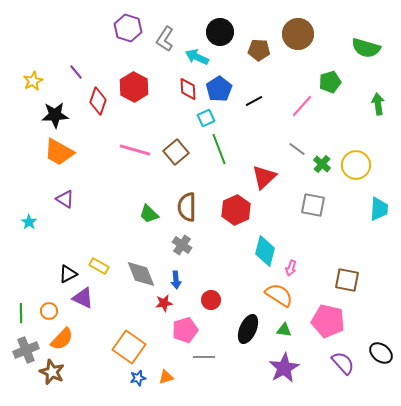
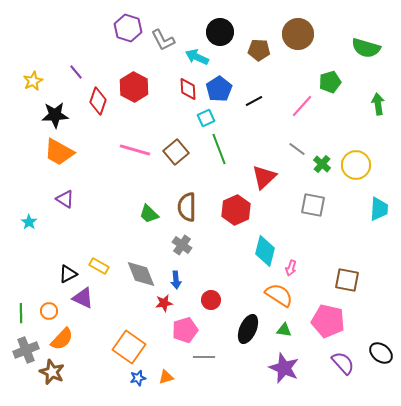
gray L-shape at (165, 39): moved 2 px left, 1 px down; rotated 60 degrees counterclockwise
purple star at (284, 368): rotated 20 degrees counterclockwise
